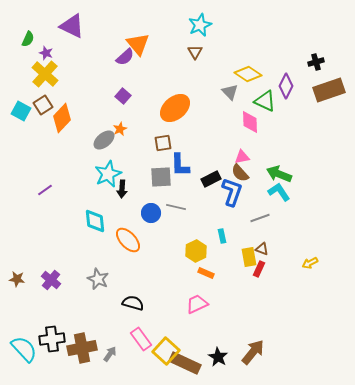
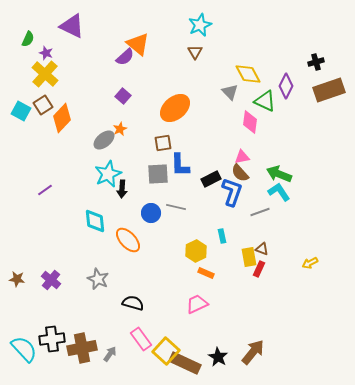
orange triangle at (138, 44): rotated 10 degrees counterclockwise
yellow diamond at (248, 74): rotated 28 degrees clockwise
pink diamond at (250, 122): rotated 10 degrees clockwise
gray square at (161, 177): moved 3 px left, 3 px up
gray line at (260, 218): moved 6 px up
